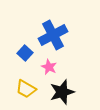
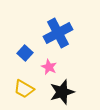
blue cross: moved 5 px right, 2 px up
yellow trapezoid: moved 2 px left
